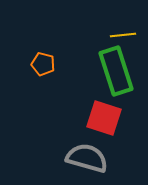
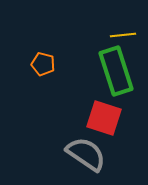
gray semicircle: moved 1 px left, 4 px up; rotated 18 degrees clockwise
